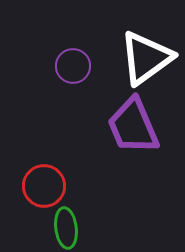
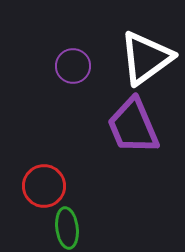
green ellipse: moved 1 px right
